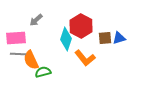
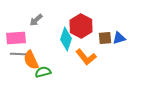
orange L-shape: moved 1 px right, 1 px up
